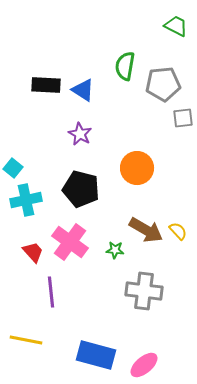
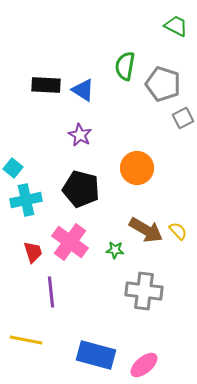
gray pentagon: rotated 24 degrees clockwise
gray square: rotated 20 degrees counterclockwise
purple star: moved 1 px down
red trapezoid: rotated 25 degrees clockwise
